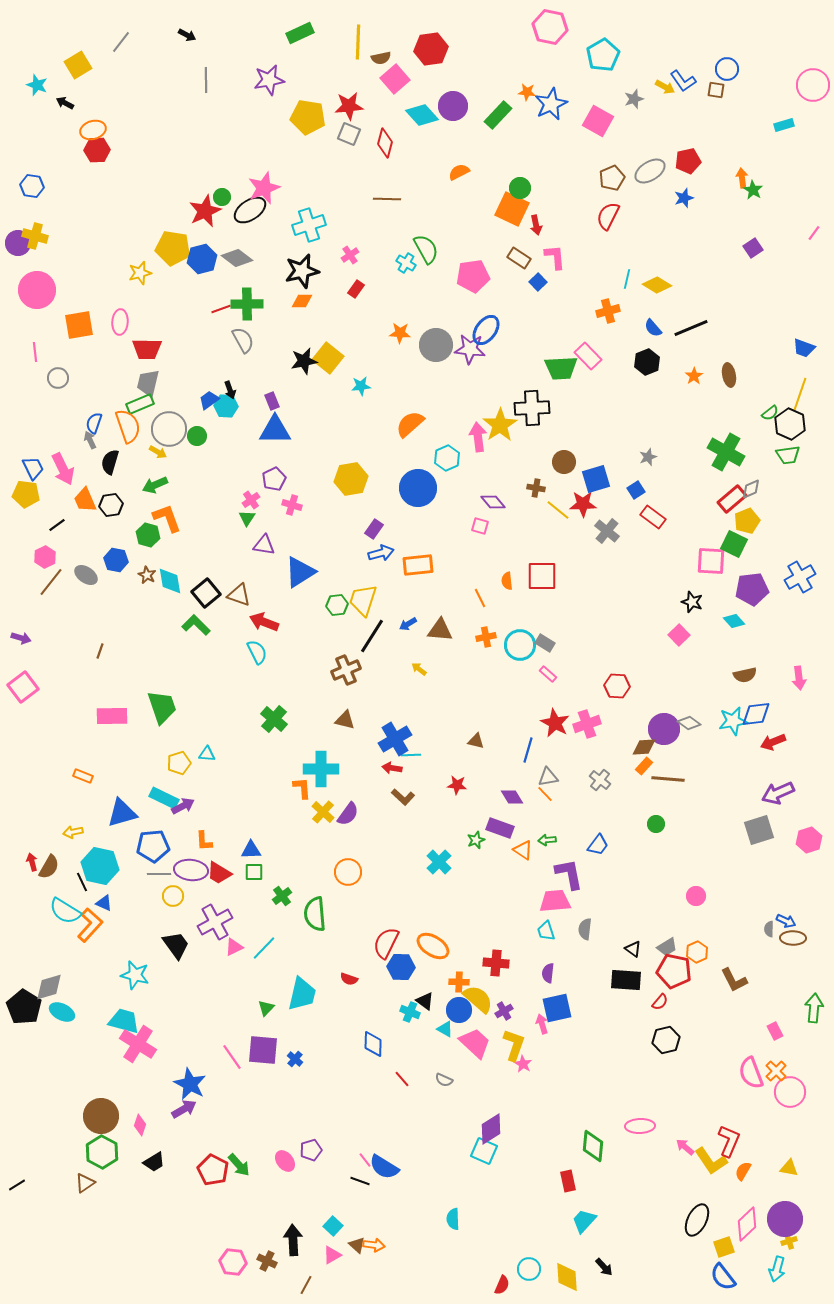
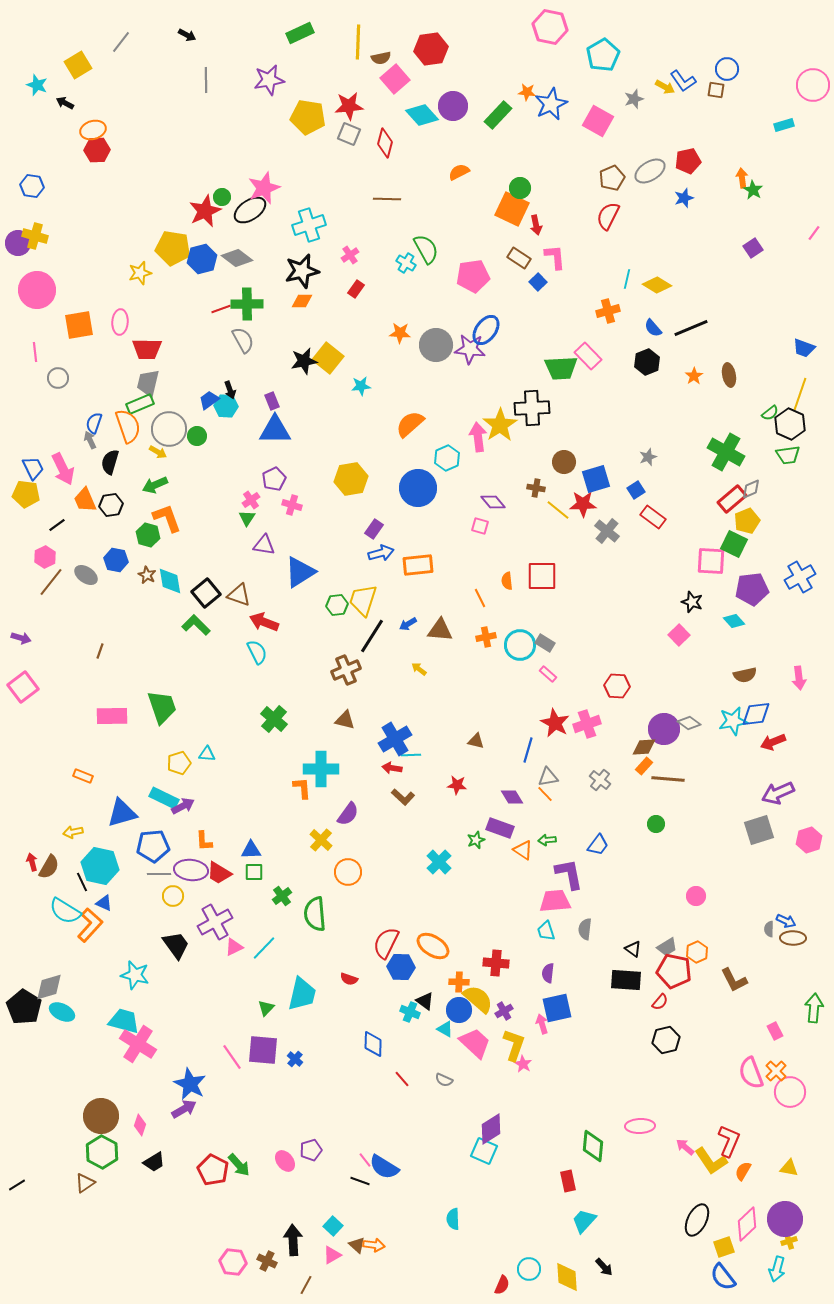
yellow cross at (323, 812): moved 2 px left, 28 px down
